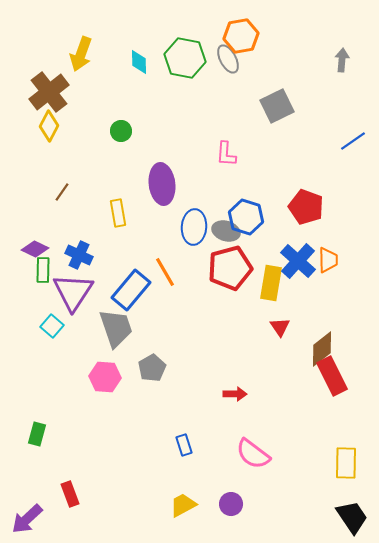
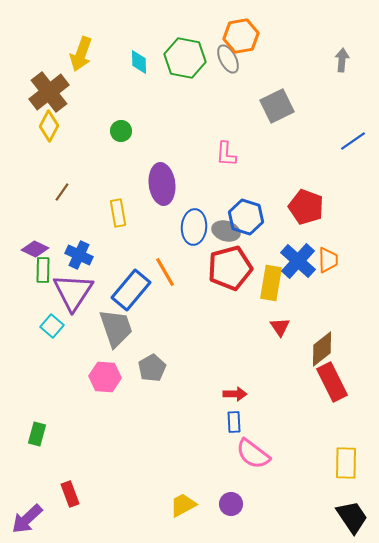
red rectangle at (332, 376): moved 6 px down
blue rectangle at (184, 445): moved 50 px right, 23 px up; rotated 15 degrees clockwise
